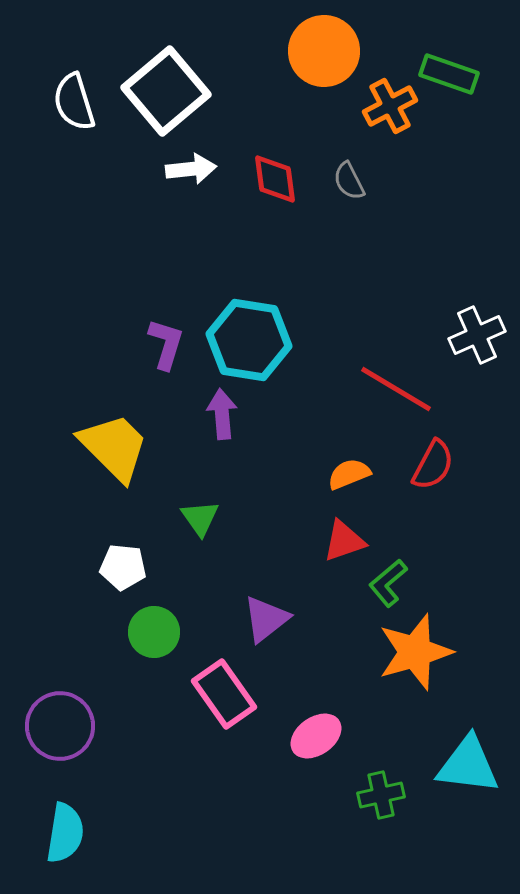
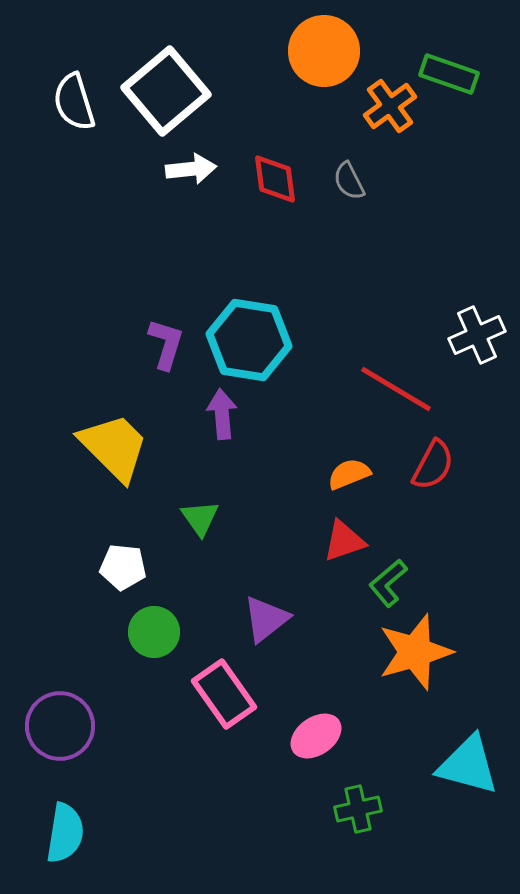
orange cross: rotated 8 degrees counterclockwise
cyan triangle: rotated 8 degrees clockwise
green cross: moved 23 px left, 14 px down
